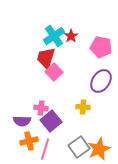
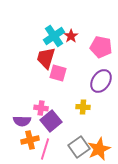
pink square: moved 4 px right, 1 px down; rotated 30 degrees counterclockwise
orange cross: moved 1 px right, 1 px up
